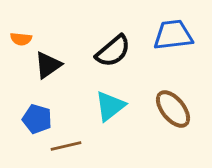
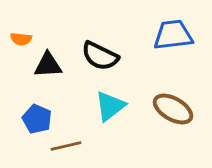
black semicircle: moved 13 px left, 5 px down; rotated 66 degrees clockwise
black triangle: rotated 32 degrees clockwise
brown ellipse: rotated 21 degrees counterclockwise
blue pentagon: rotated 8 degrees clockwise
